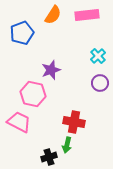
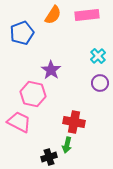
purple star: rotated 18 degrees counterclockwise
